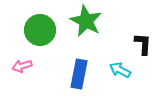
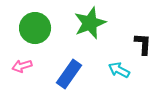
green star: moved 4 px right, 2 px down; rotated 24 degrees clockwise
green circle: moved 5 px left, 2 px up
cyan arrow: moved 1 px left
blue rectangle: moved 10 px left; rotated 24 degrees clockwise
